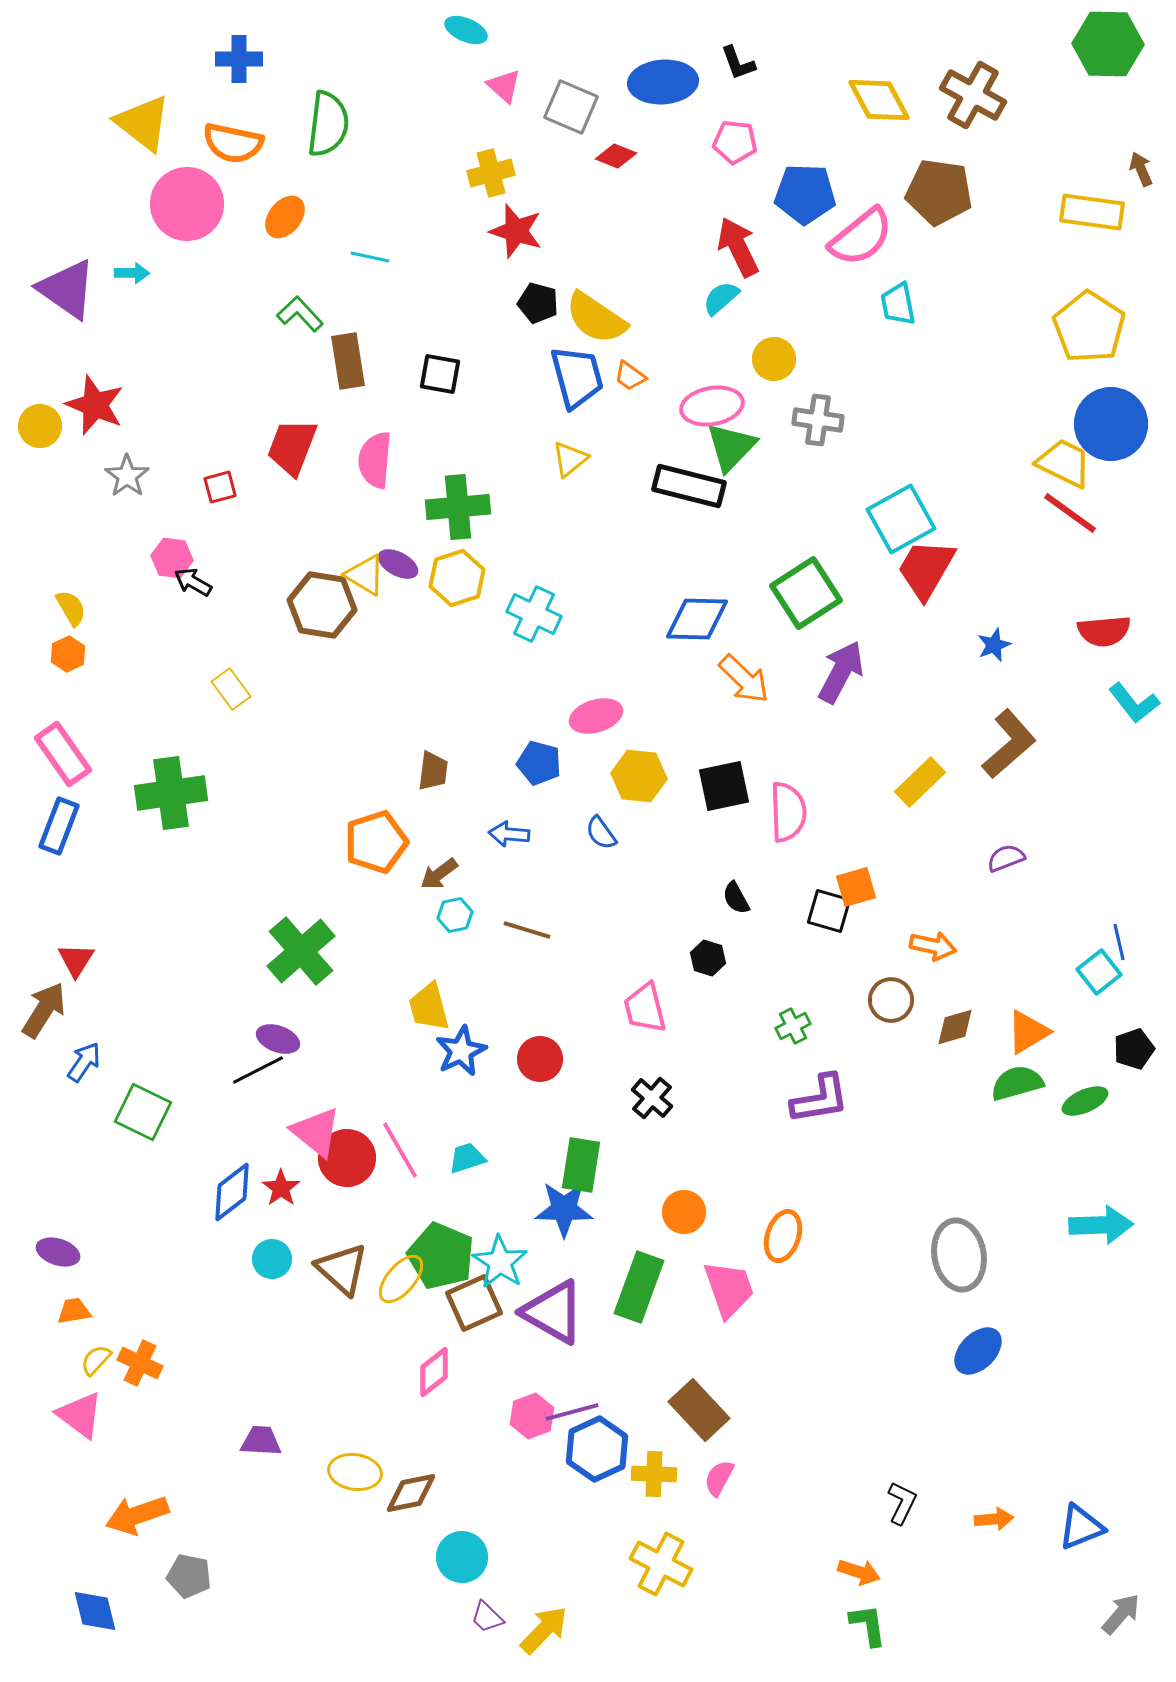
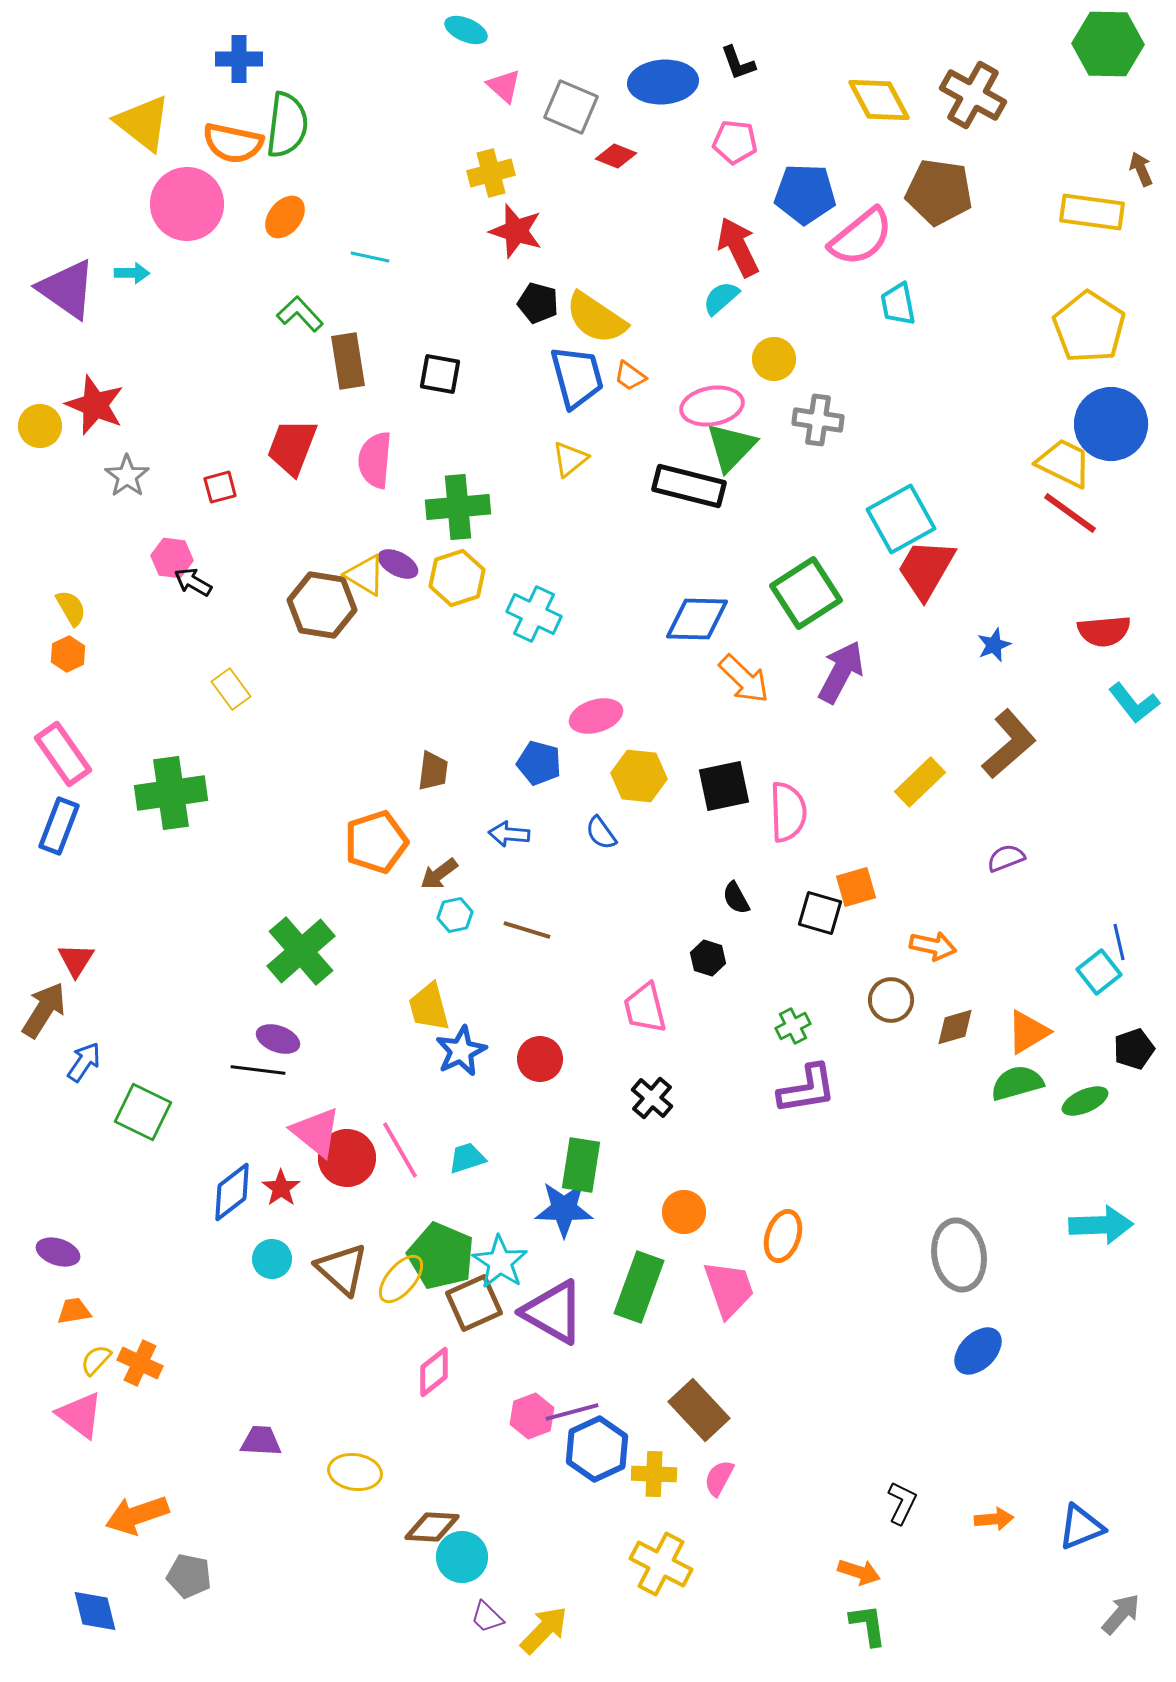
green semicircle at (328, 124): moved 41 px left, 1 px down
black square at (829, 911): moved 9 px left, 2 px down
black line at (258, 1070): rotated 34 degrees clockwise
purple L-shape at (820, 1099): moved 13 px left, 10 px up
brown diamond at (411, 1493): moved 21 px right, 34 px down; rotated 14 degrees clockwise
